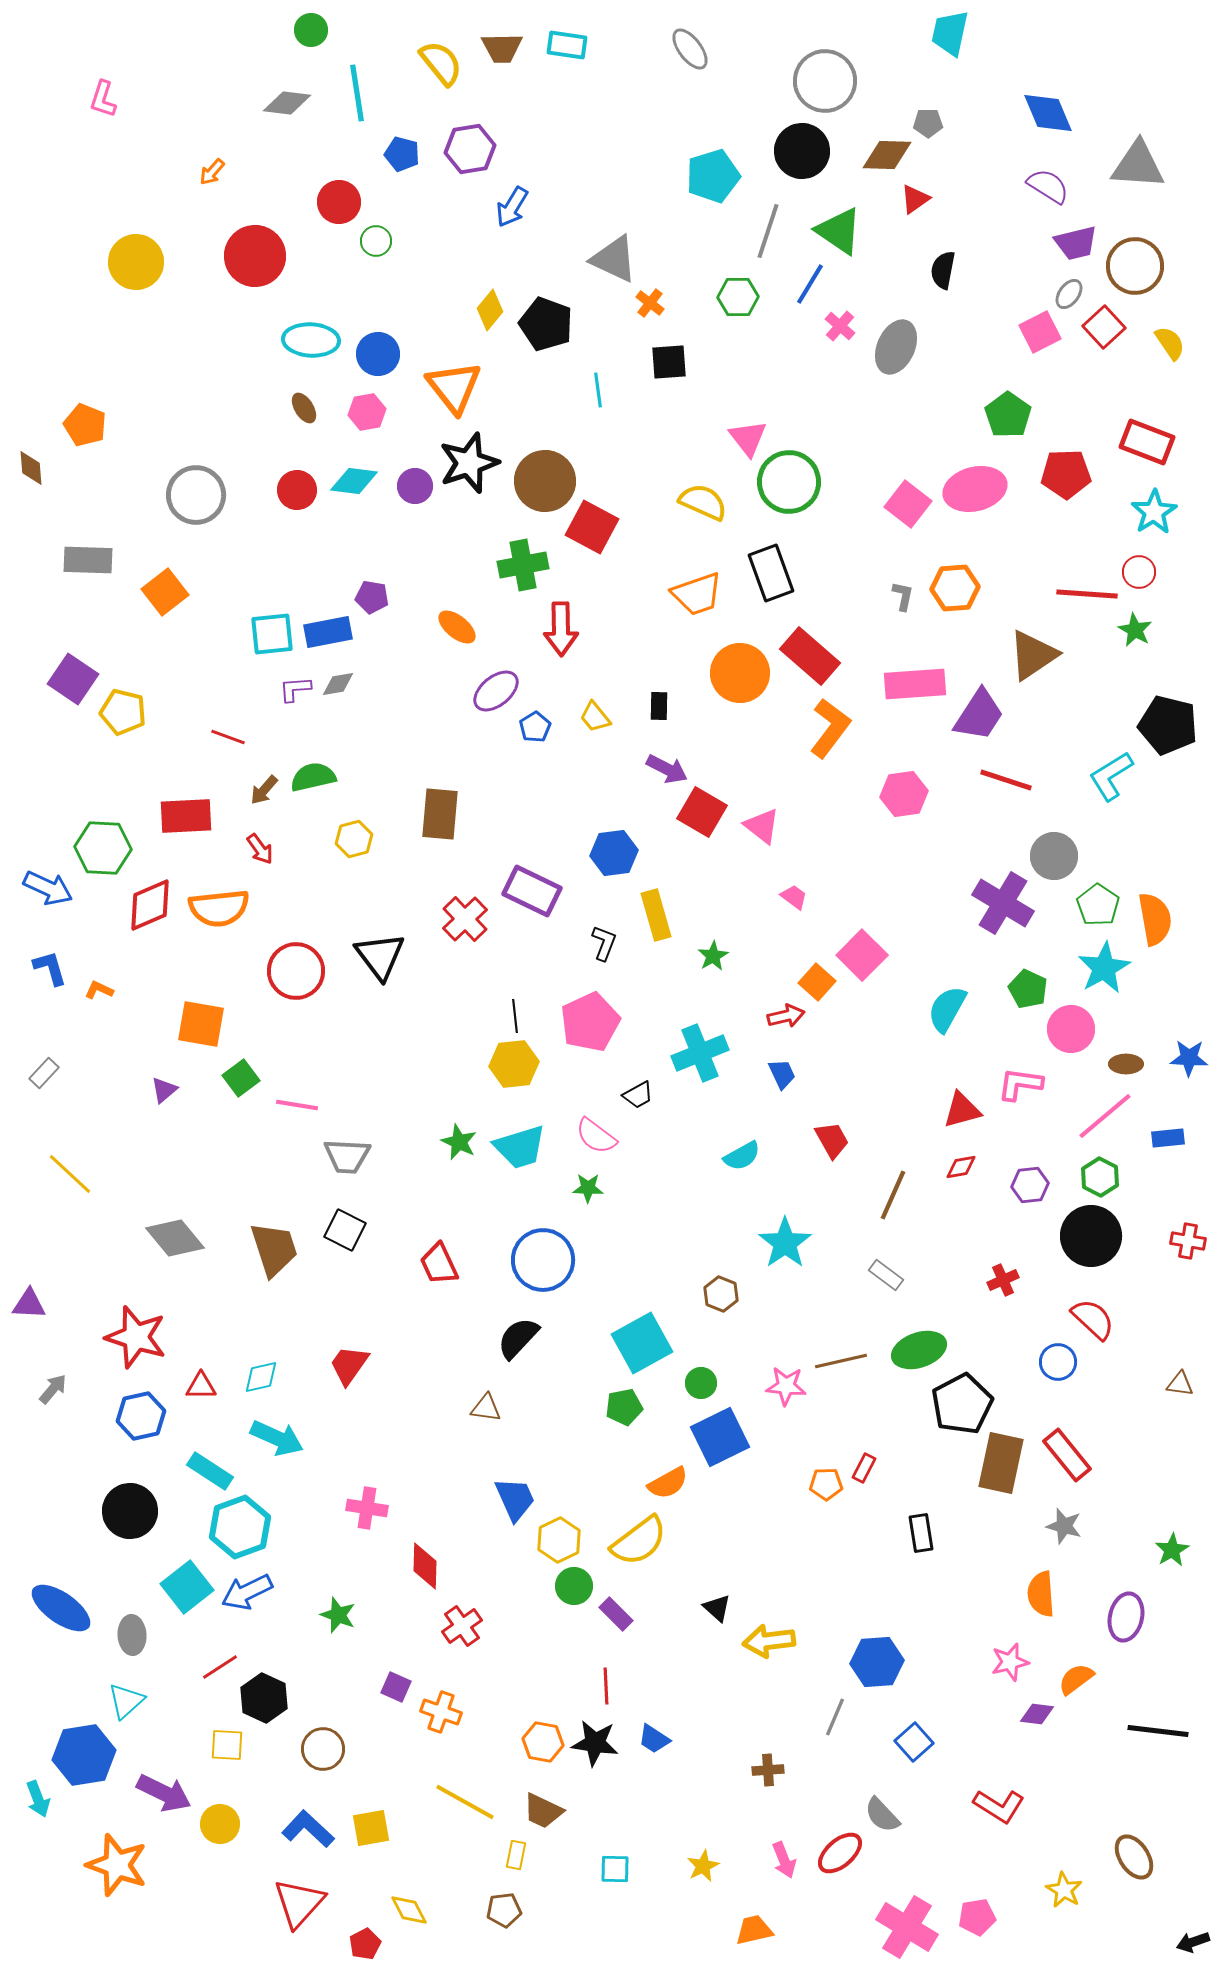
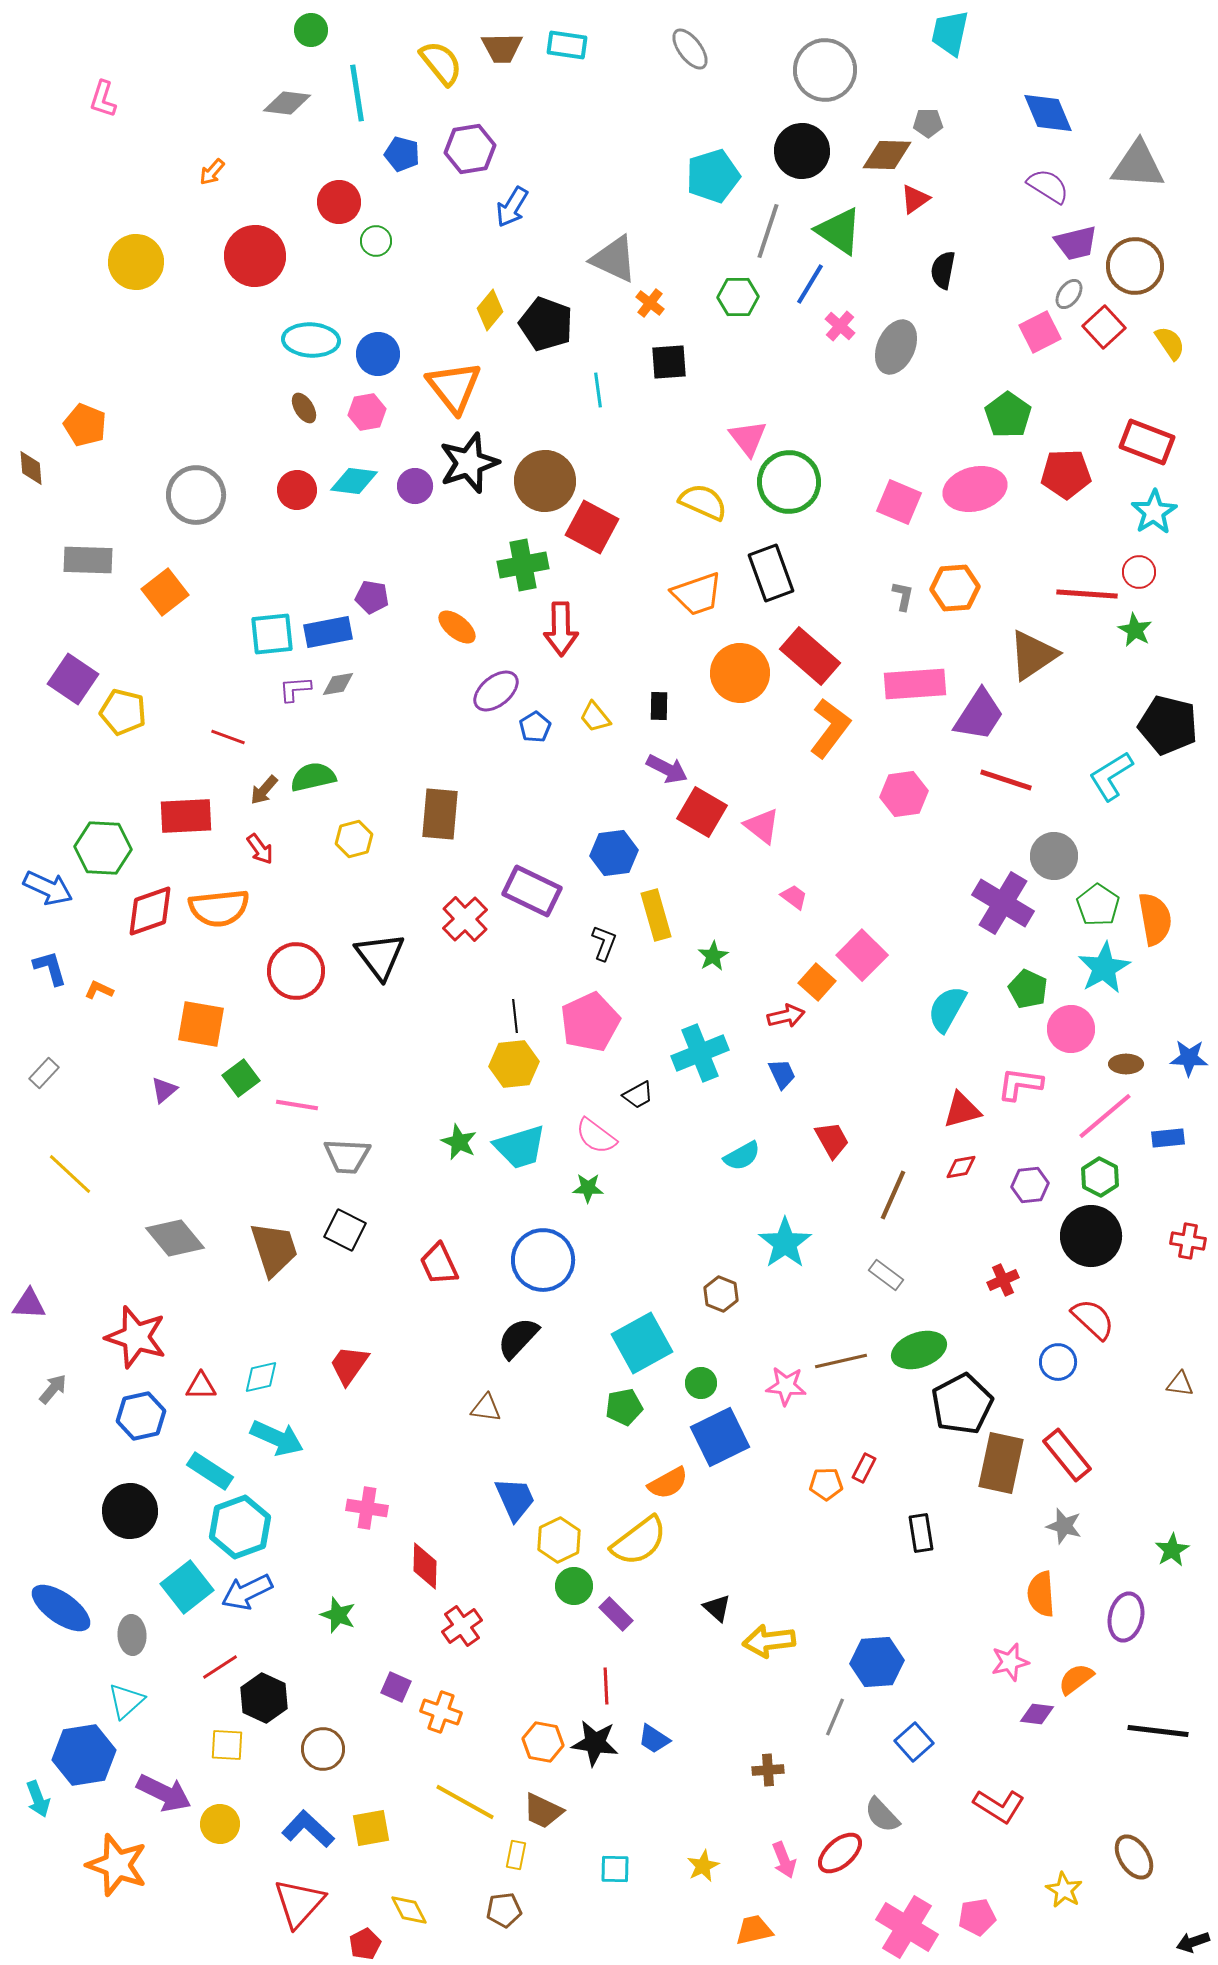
gray circle at (825, 81): moved 11 px up
pink square at (908, 504): moved 9 px left, 2 px up; rotated 15 degrees counterclockwise
red diamond at (150, 905): moved 6 px down; rotated 4 degrees clockwise
